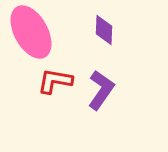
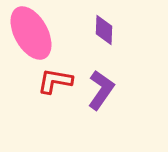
pink ellipse: moved 1 px down
